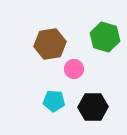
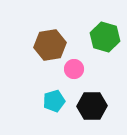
brown hexagon: moved 1 px down
cyan pentagon: rotated 20 degrees counterclockwise
black hexagon: moved 1 px left, 1 px up
